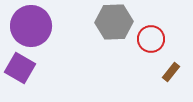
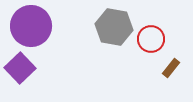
gray hexagon: moved 5 px down; rotated 12 degrees clockwise
purple square: rotated 16 degrees clockwise
brown rectangle: moved 4 px up
